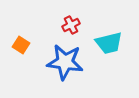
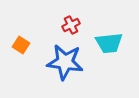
cyan trapezoid: rotated 8 degrees clockwise
